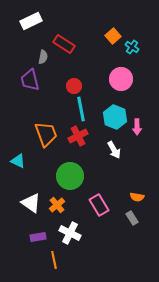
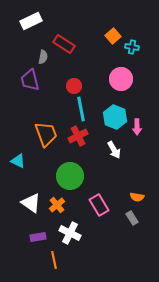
cyan cross: rotated 24 degrees counterclockwise
